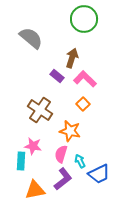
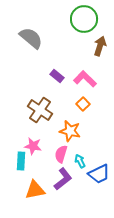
brown arrow: moved 28 px right, 12 px up
